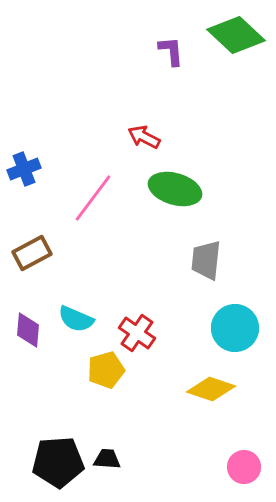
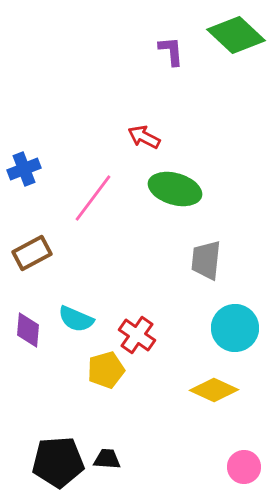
red cross: moved 2 px down
yellow diamond: moved 3 px right, 1 px down; rotated 6 degrees clockwise
